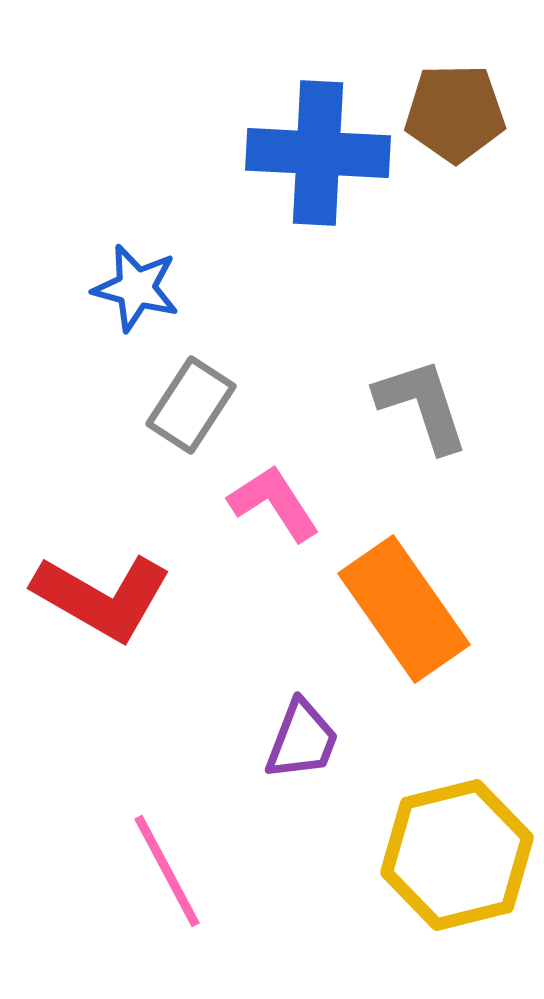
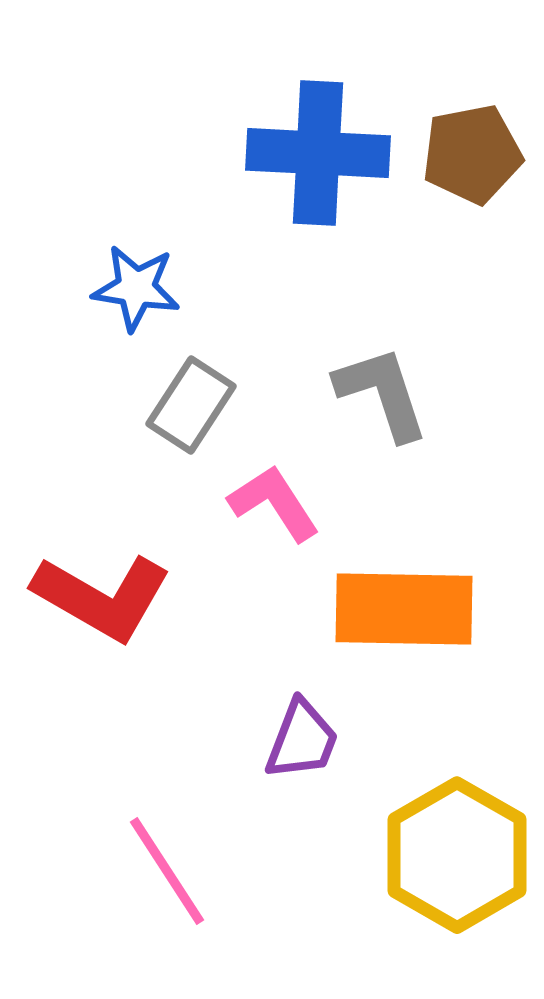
brown pentagon: moved 17 px right, 41 px down; rotated 10 degrees counterclockwise
blue star: rotated 6 degrees counterclockwise
gray L-shape: moved 40 px left, 12 px up
orange rectangle: rotated 54 degrees counterclockwise
yellow hexagon: rotated 16 degrees counterclockwise
pink line: rotated 5 degrees counterclockwise
